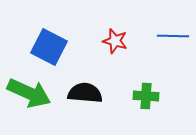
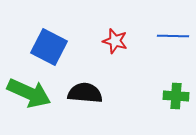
green cross: moved 30 px right
